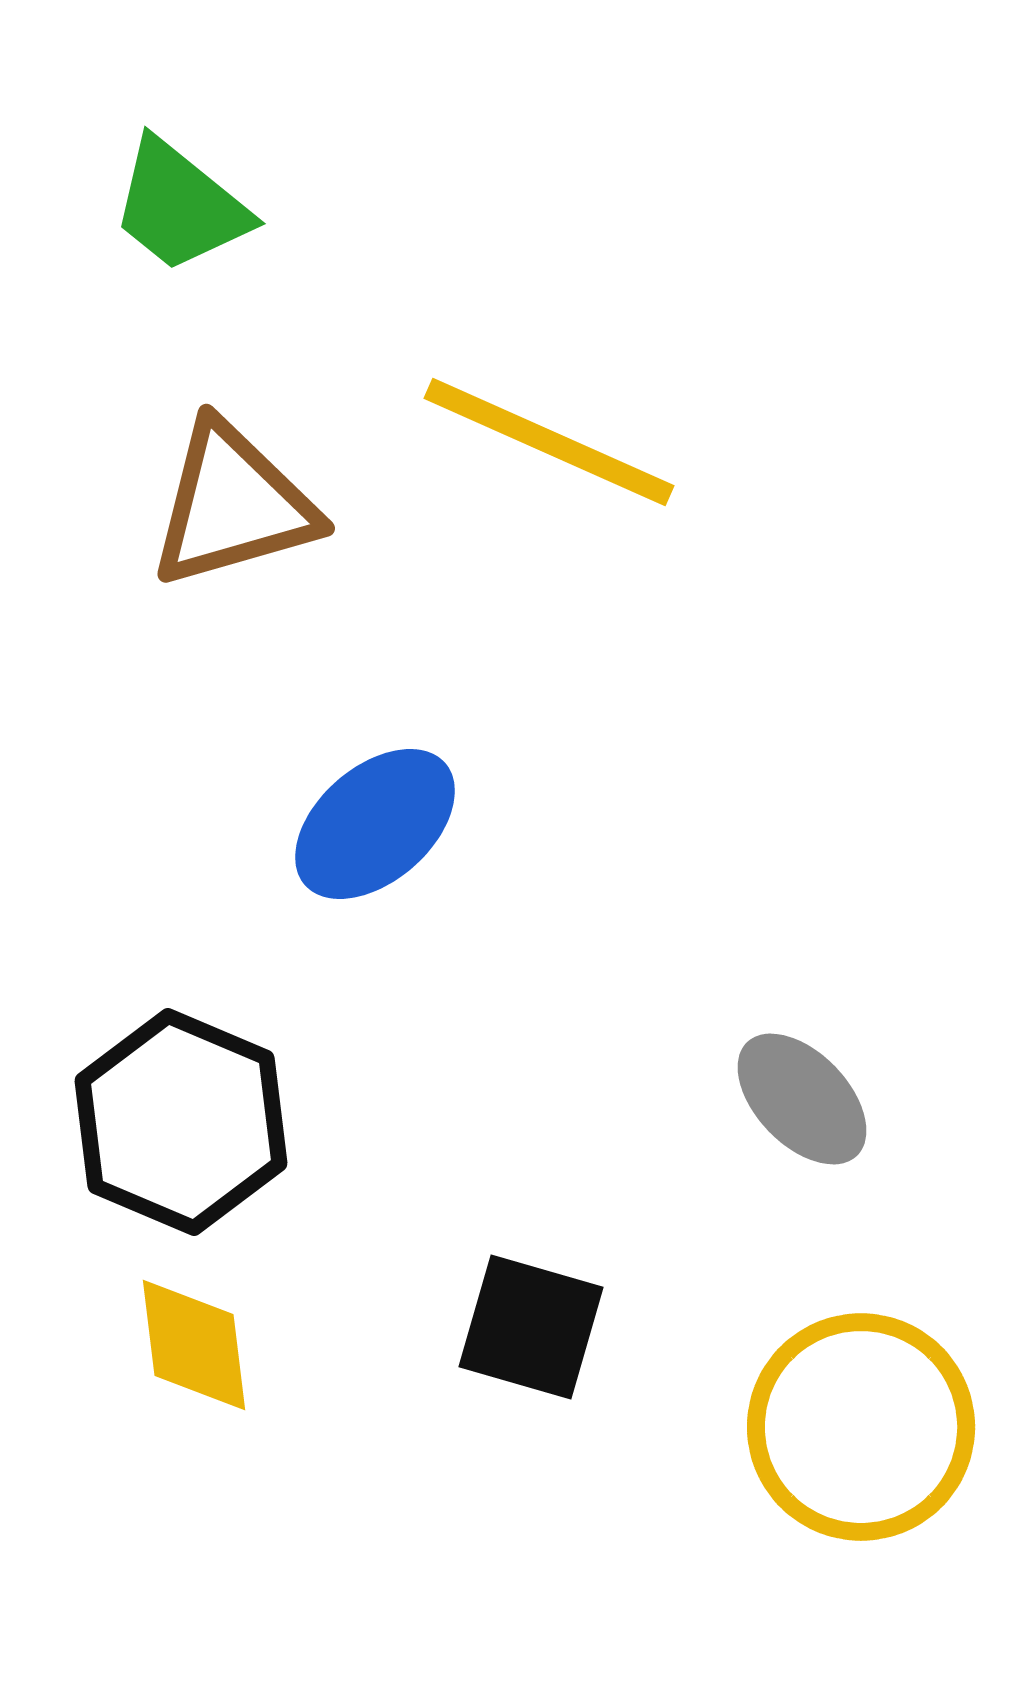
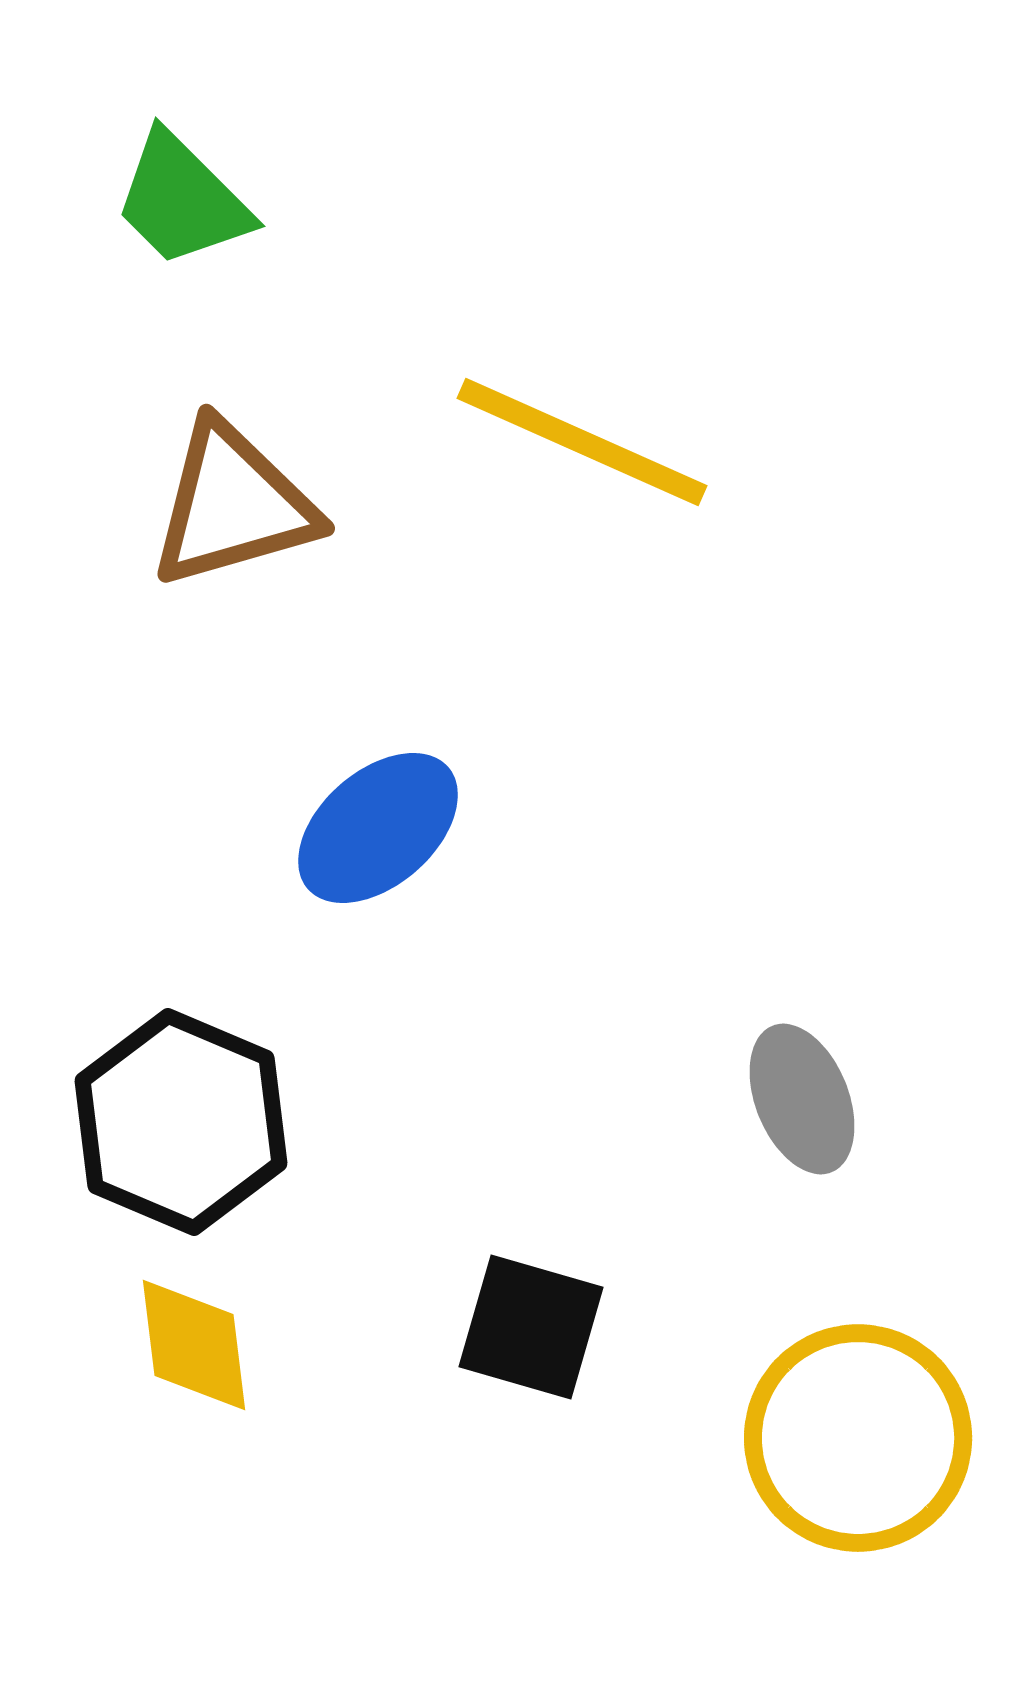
green trapezoid: moved 2 px right, 6 px up; rotated 6 degrees clockwise
yellow line: moved 33 px right
blue ellipse: moved 3 px right, 4 px down
gray ellipse: rotated 22 degrees clockwise
yellow circle: moved 3 px left, 11 px down
